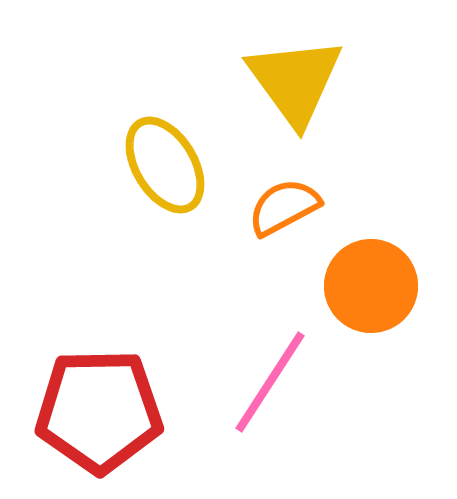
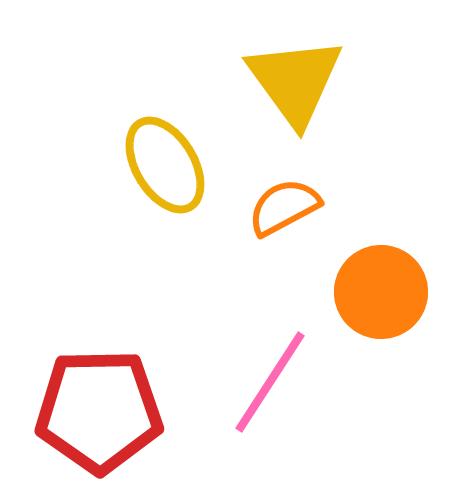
orange circle: moved 10 px right, 6 px down
